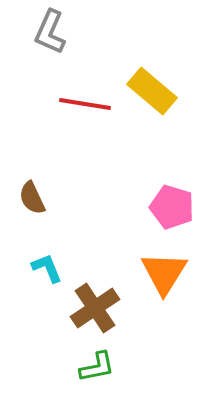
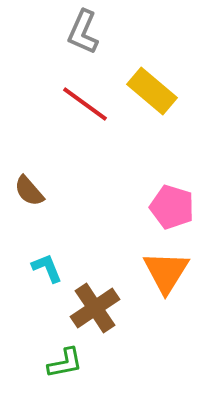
gray L-shape: moved 33 px right
red line: rotated 27 degrees clockwise
brown semicircle: moved 3 px left, 7 px up; rotated 16 degrees counterclockwise
orange triangle: moved 2 px right, 1 px up
green L-shape: moved 32 px left, 4 px up
